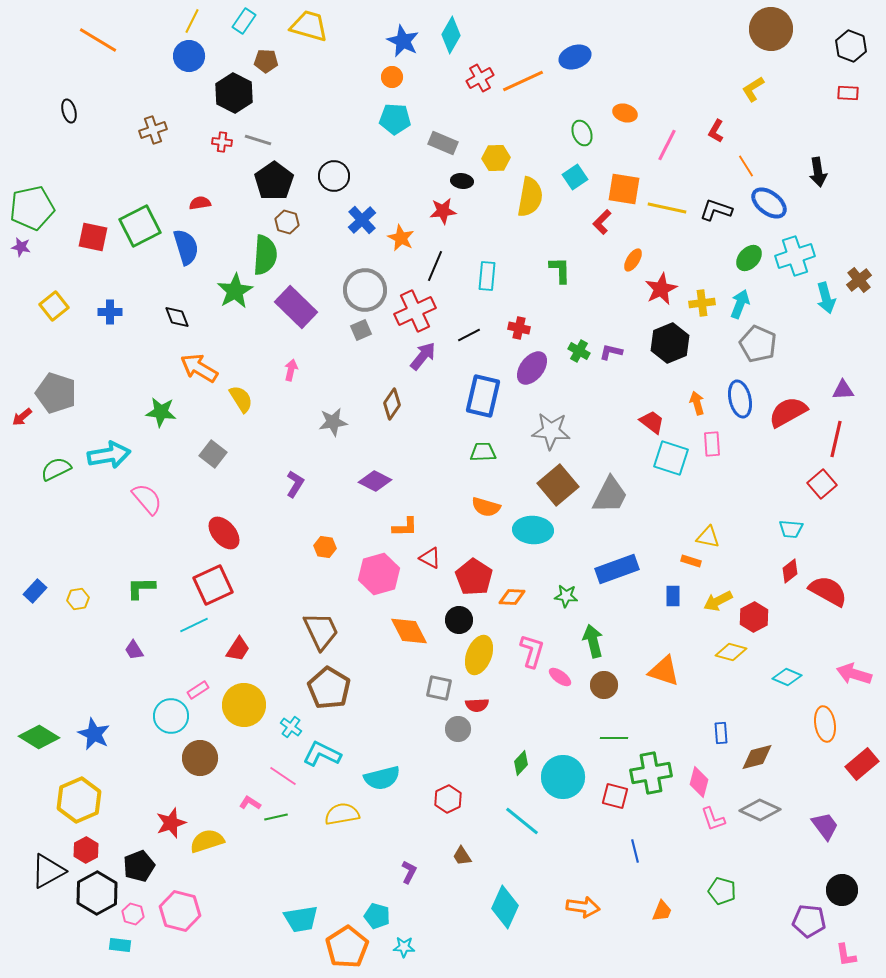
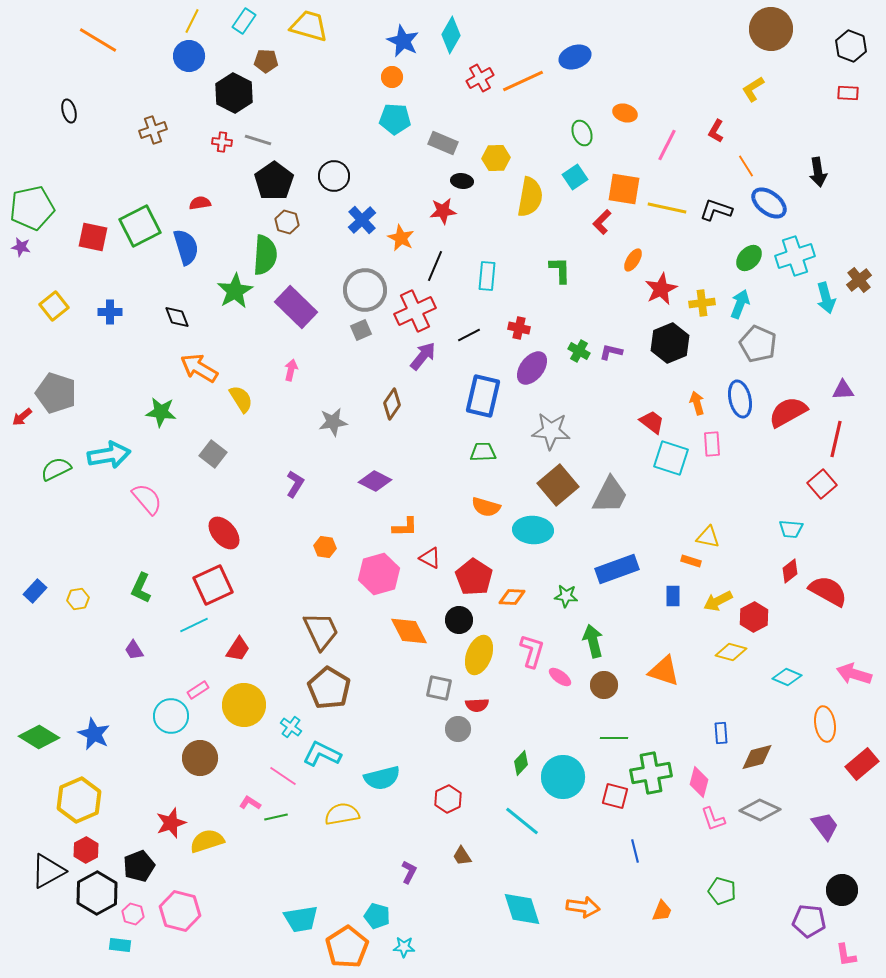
green L-shape at (141, 588): rotated 64 degrees counterclockwise
cyan diamond at (505, 907): moved 17 px right, 2 px down; rotated 42 degrees counterclockwise
